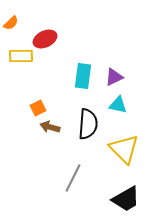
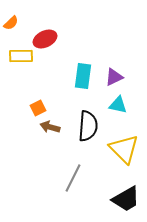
black semicircle: moved 2 px down
